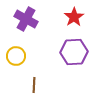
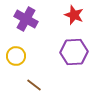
red star: moved 2 px up; rotated 18 degrees counterclockwise
brown line: rotated 56 degrees counterclockwise
